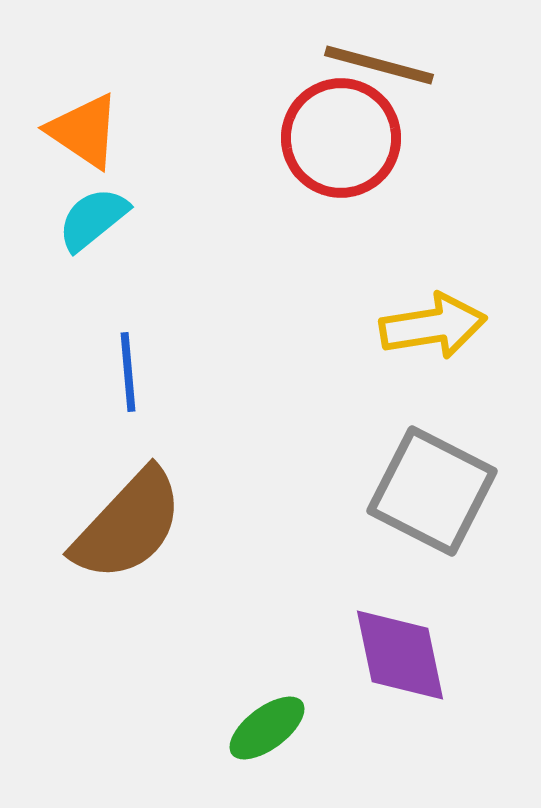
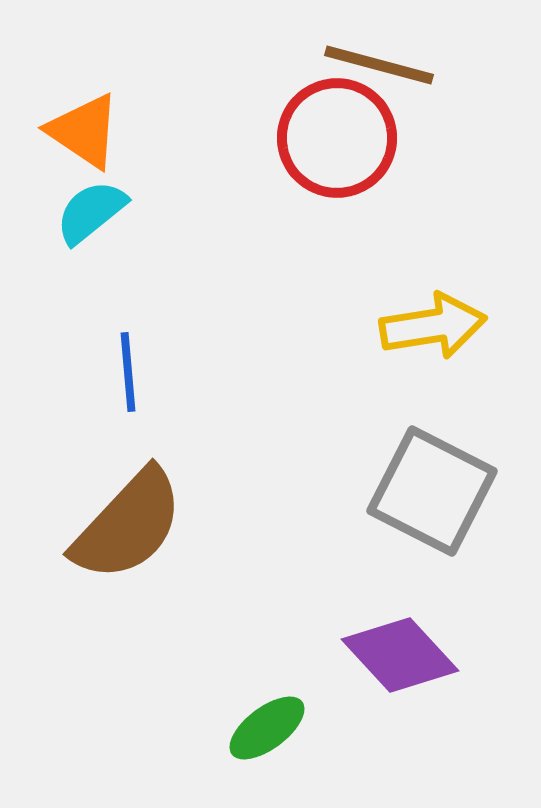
red circle: moved 4 px left
cyan semicircle: moved 2 px left, 7 px up
purple diamond: rotated 31 degrees counterclockwise
